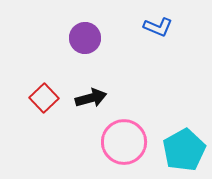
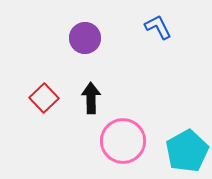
blue L-shape: rotated 140 degrees counterclockwise
black arrow: rotated 76 degrees counterclockwise
pink circle: moved 1 px left, 1 px up
cyan pentagon: moved 3 px right, 1 px down
